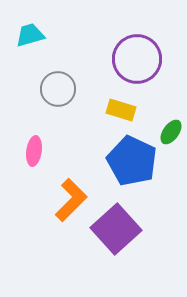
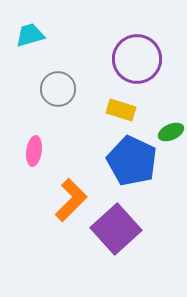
green ellipse: rotated 30 degrees clockwise
